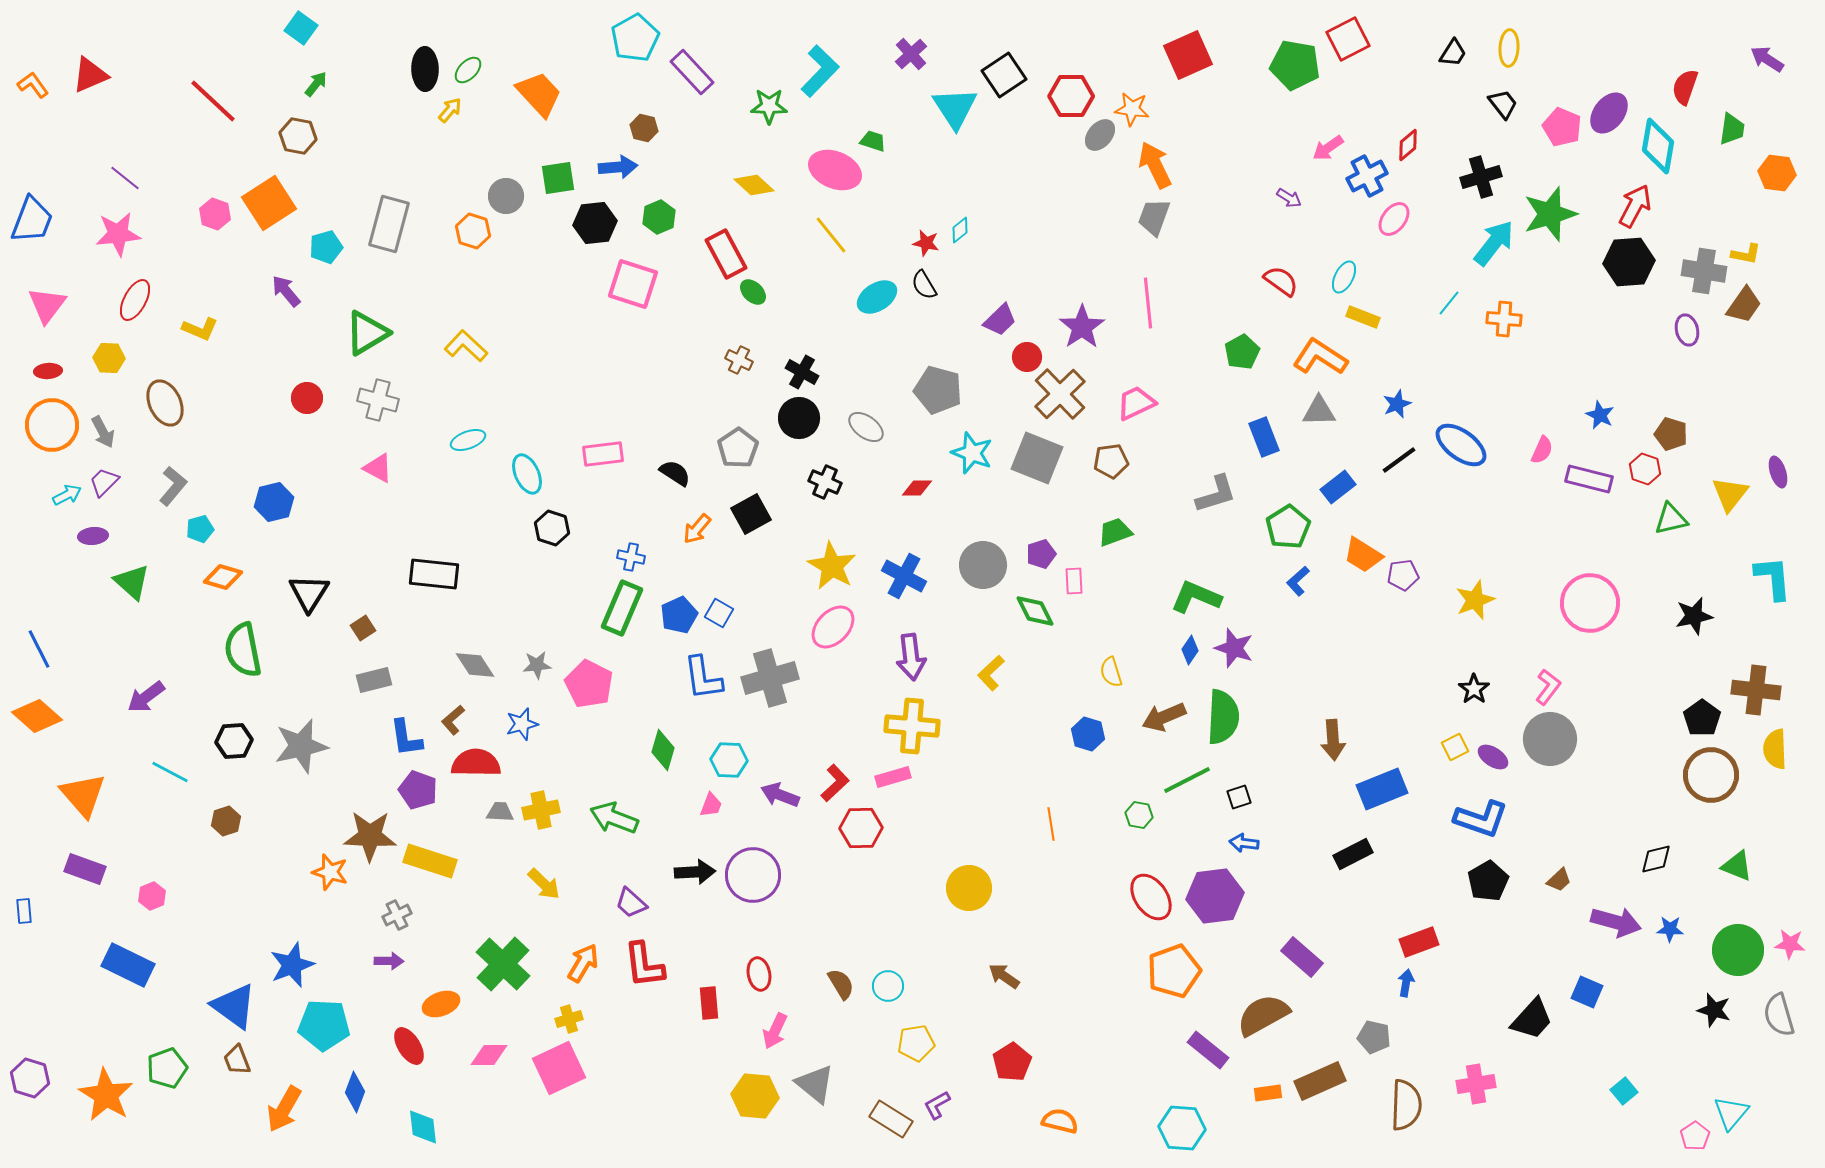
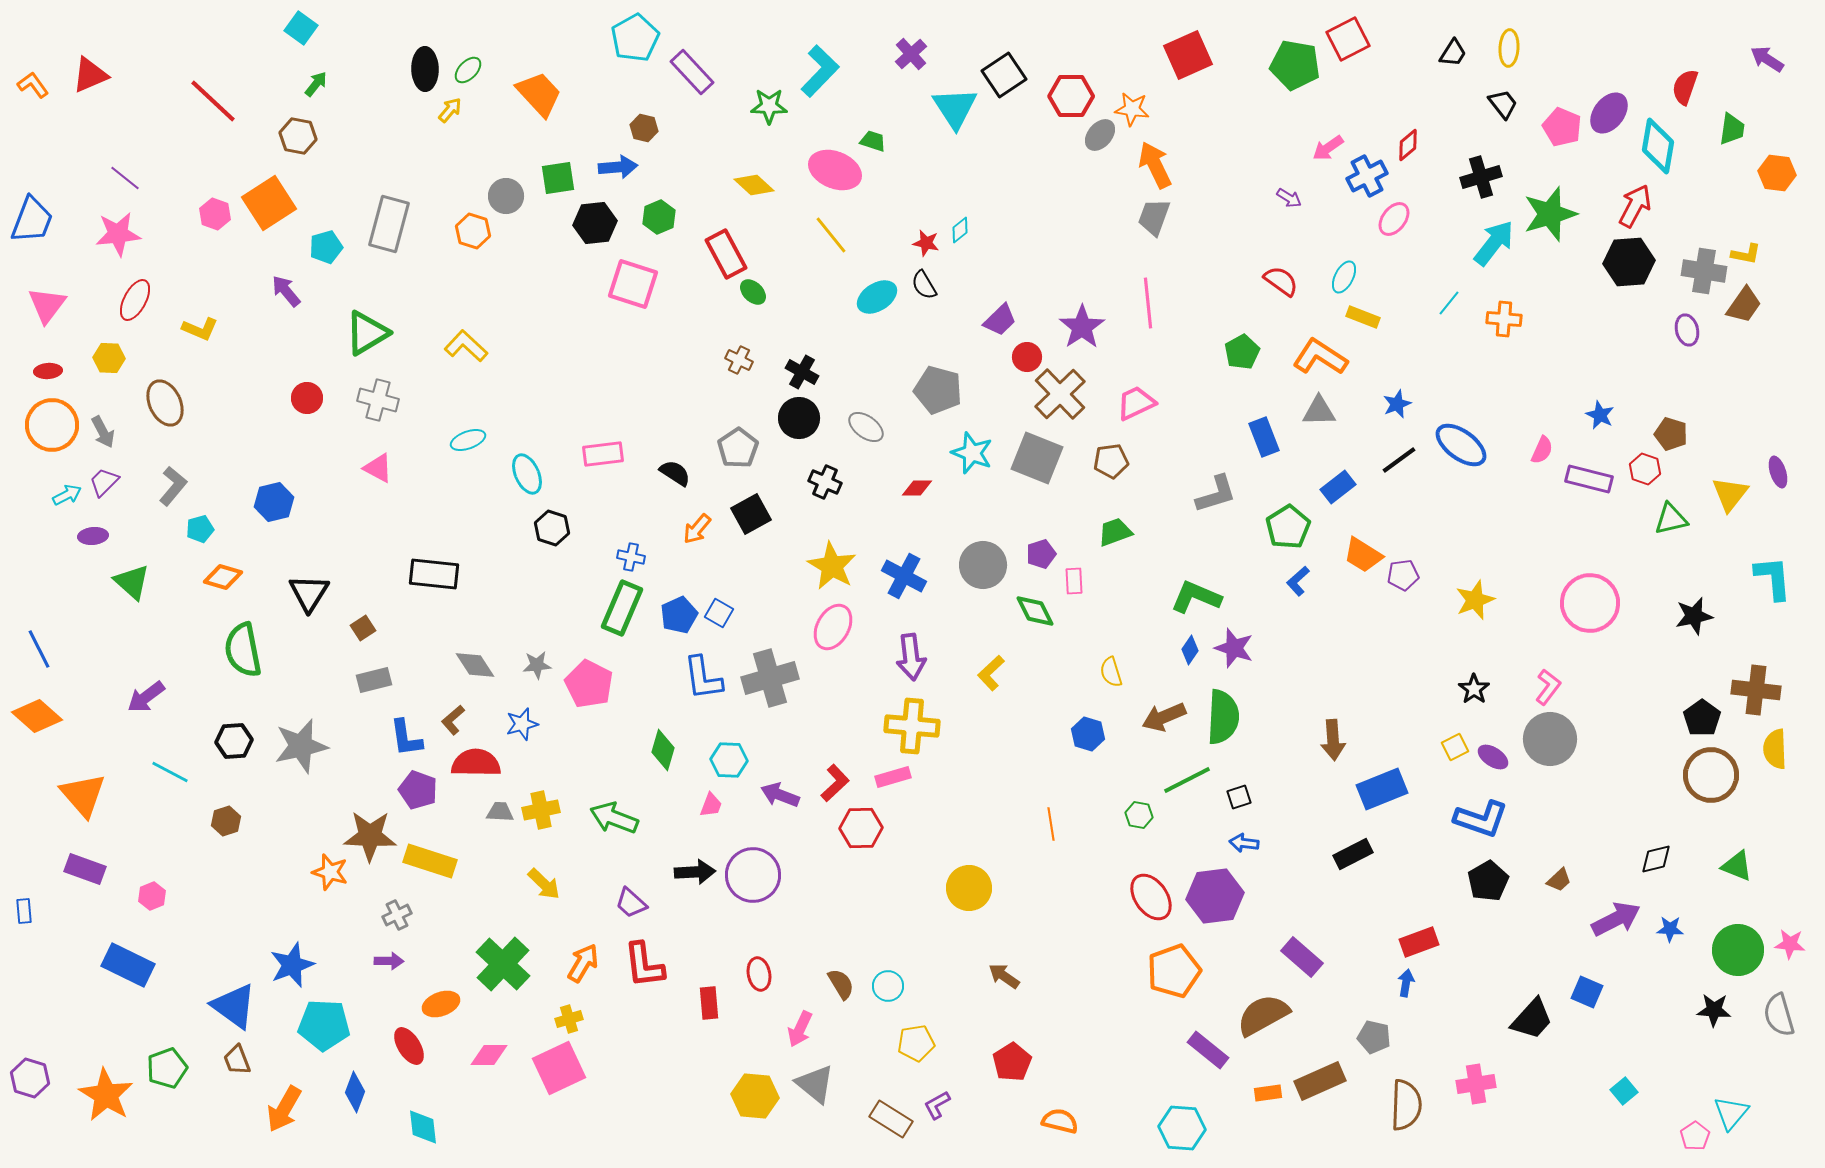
pink ellipse at (833, 627): rotated 15 degrees counterclockwise
purple arrow at (1616, 922): moved 3 px up; rotated 42 degrees counterclockwise
black star at (1714, 1010): rotated 12 degrees counterclockwise
pink arrow at (775, 1031): moved 25 px right, 2 px up
